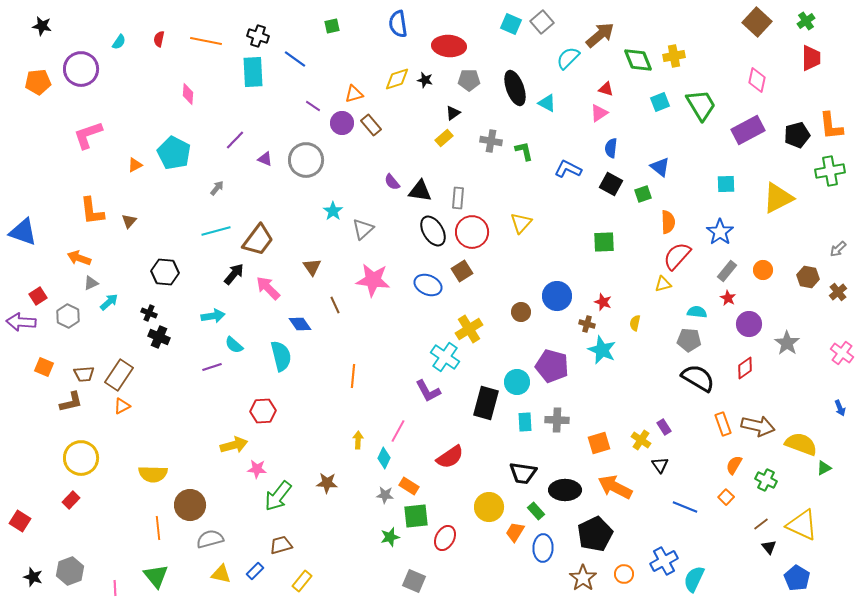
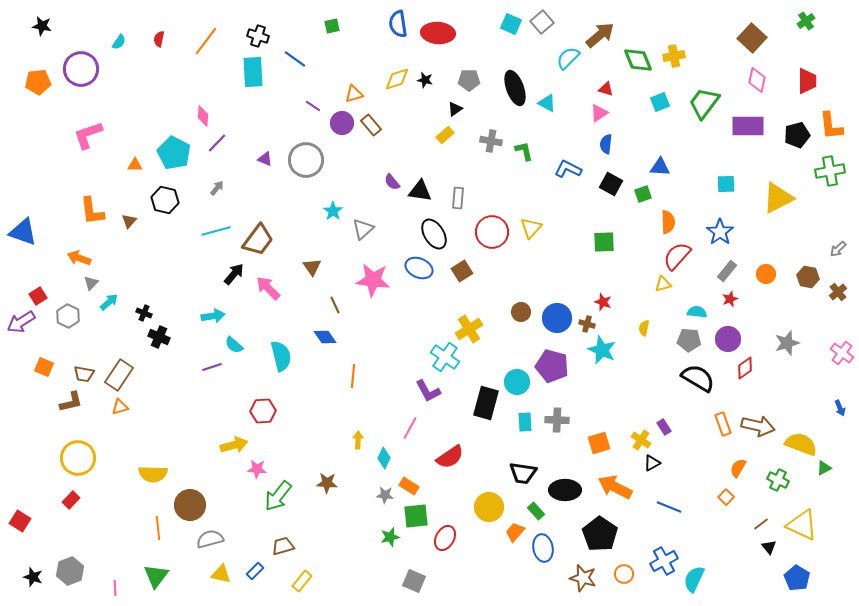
brown square at (757, 22): moved 5 px left, 16 px down
orange line at (206, 41): rotated 64 degrees counterclockwise
red ellipse at (449, 46): moved 11 px left, 13 px up
red trapezoid at (811, 58): moved 4 px left, 23 px down
pink diamond at (188, 94): moved 15 px right, 22 px down
green trapezoid at (701, 105): moved 3 px right, 2 px up; rotated 112 degrees counterclockwise
black triangle at (453, 113): moved 2 px right, 4 px up
purple rectangle at (748, 130): moved 4 px up; rotated 28 degrees clockwise
yellow rectangle at (444, 138): moved 1 px right, 3 px up
purple line at (235, 140): moved 18 px left, 3 px down
blue semicircle at (611, 148): moved 5 px left, 4 px up
orange triangle at (135, 165): rotated 28 degrees clockwise
blue triangle at (660, 167): rotated 35 degrees counterclockwise
yellow triangle at (521, 223): moved 10 px right, 5 px down
black ellipse at (433, 231): moved 1 px right, 3 px down
red circle at (472, 232): moved 20 px right
orange circle at (763, 270): moved 3 px right, 4 px down
black hexagon at (165, 272): moved 72 px up; rotated 8 degrees clockwise
gray triangle at (91, 283): rotated 21 degrees counterclockwise
blue ellipse at (428, 285): moved 9 px left, 17 px up
blue circle at (557, 296): moved 22 px down
red star at (728, 298): moved 2 px right, 1 px down; rotated 21 degrees clockwise
black cross at (149, 313): moved 5 px left
purple arrow at (21, 322): rotated 36 degrees counterclockwise
yellow semicircle at (635, 323): moved 9 px right, 5 px down
blue diamond at (300, 324): moved 25 px right, 13 px down
purple circle at (749, 324): moved 21 px left, 15 px down
gray star at (787, 343): rotated 20 degrees clockwise
brown trapezoid at (84, 374): rotated 15 degrees clockwise
orange triangle at (122, 406): moved 2 px left, 1 px down; rotated 12 degrees clockwise
pink line at (398, 431): moved 12 px right, 3 px up
yellow circle at (81, 458): moved 3 px left
black triangle at (660, 465): moved 8 px left, 2 px up; rotated 36 degrees clockwise
orange semicircle at (734, 465): moved 4 px right, 3 px down
green cross at (766, 480): moved 12 px right
blue line at (685, 507): moved 16 px left
orange trapezoid at (515, 532): rotated 10 degrees clockwise
black pentagon at (595, 534): moved 5 px right; rotated 12 degrees counterclockwise
brown trapezoid at (281, 545): moved 2 px right, 1 px down
blue ellipse at (543, 548): rotated 12 degrees counterclockwise
green triangle at (156, 576): rotated 16 degrees clockwise
brown star at (583, 578): rotated 20 degrees counterclockwise
